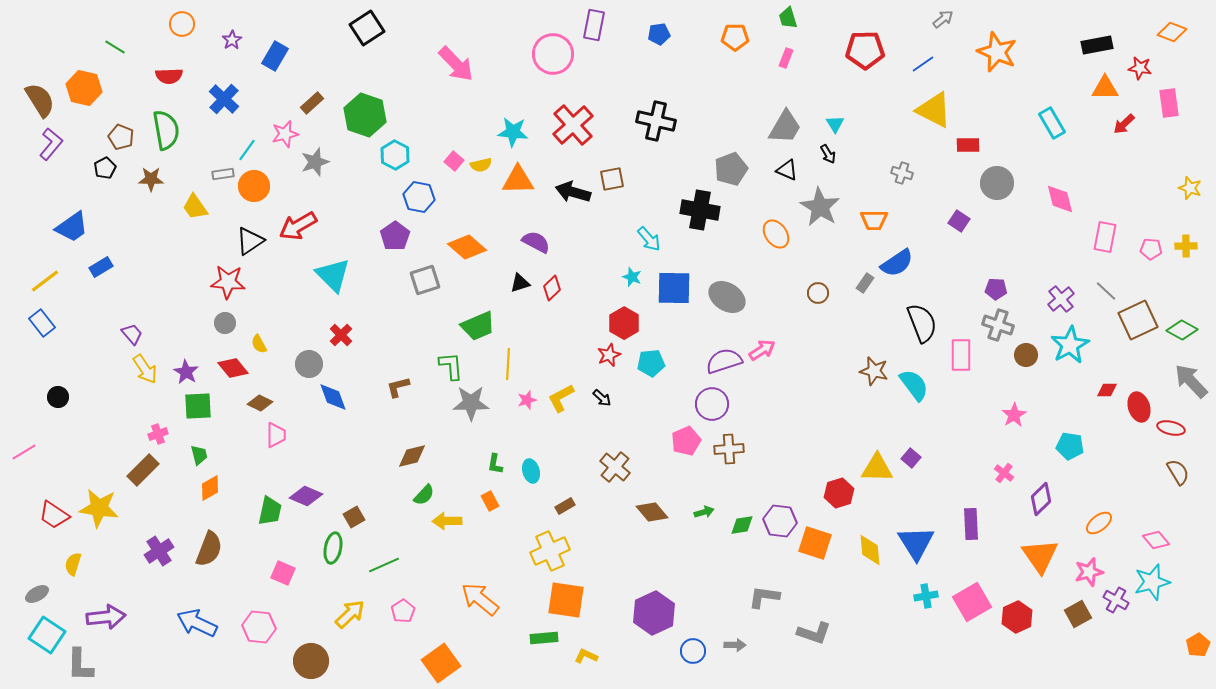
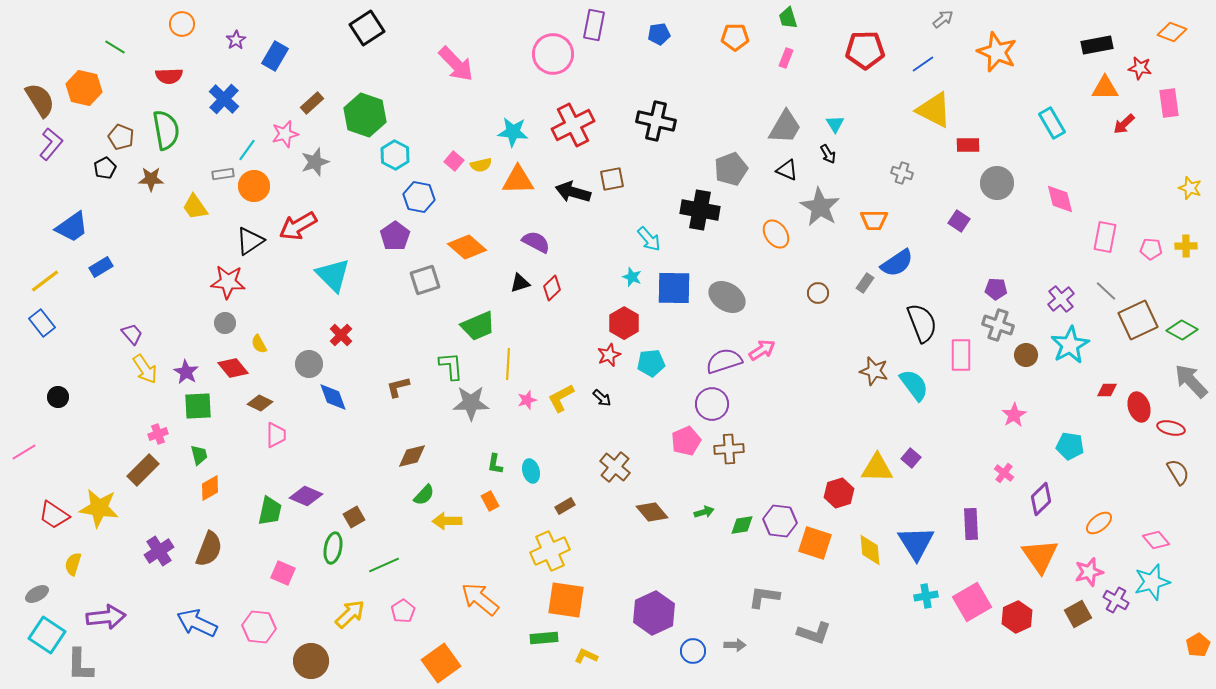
purple star at (232, 40): moved 4 px right
red cross at (573, 125): rotated 15 degrees clockwise
